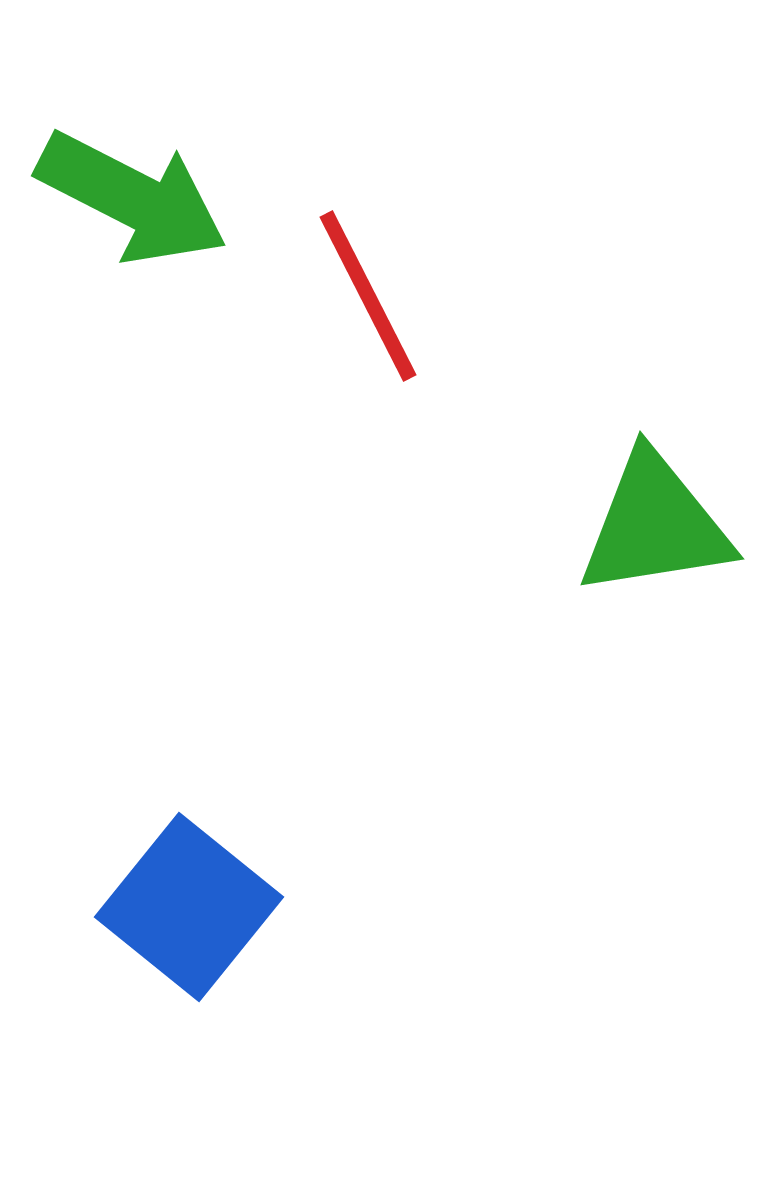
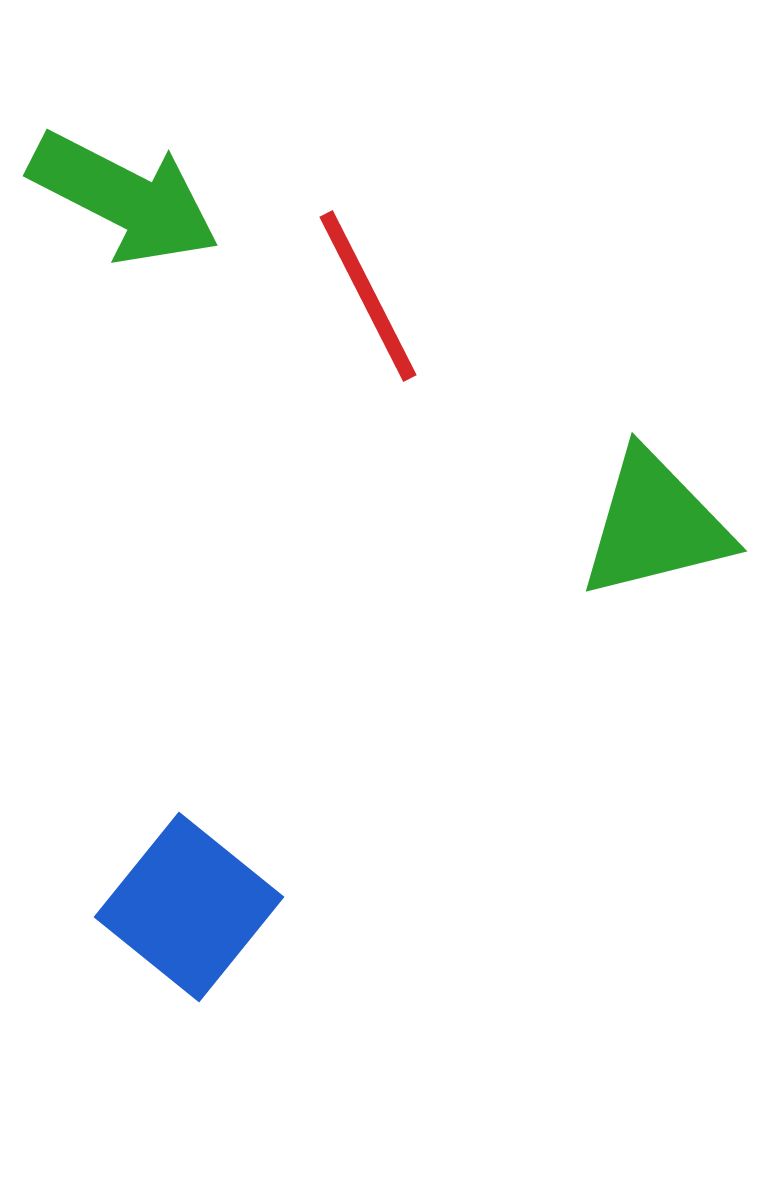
green arrow: moved 8 px left
green triangle: rotated 5 degrees counterclockwise
